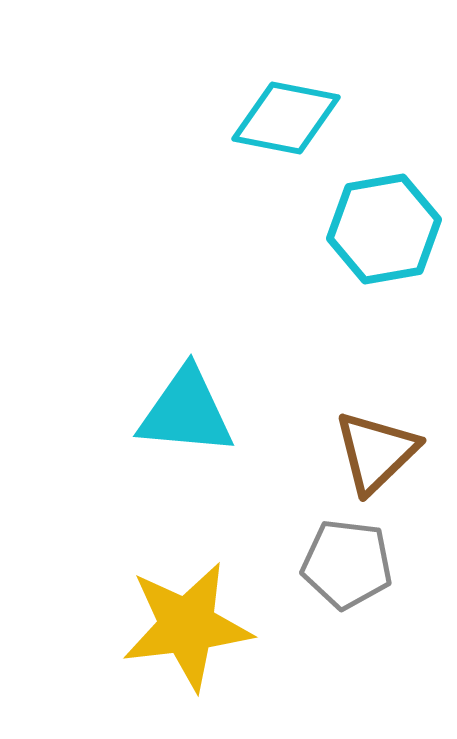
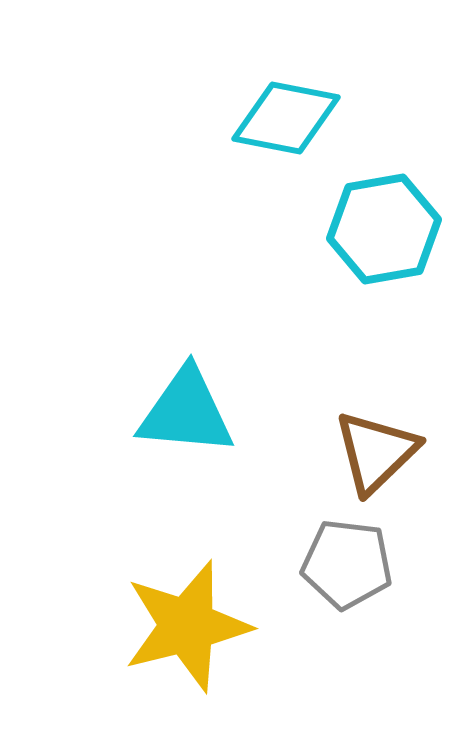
yellow star: rotated 7 degrees counterclockwise
